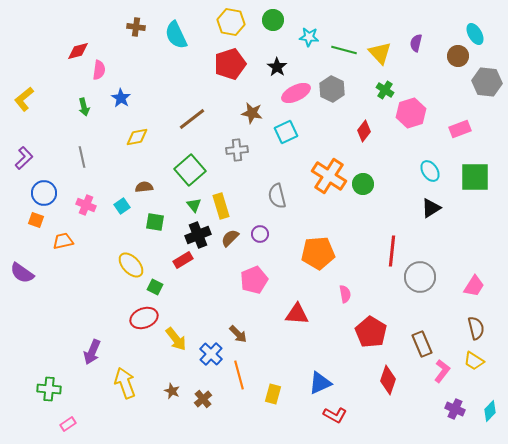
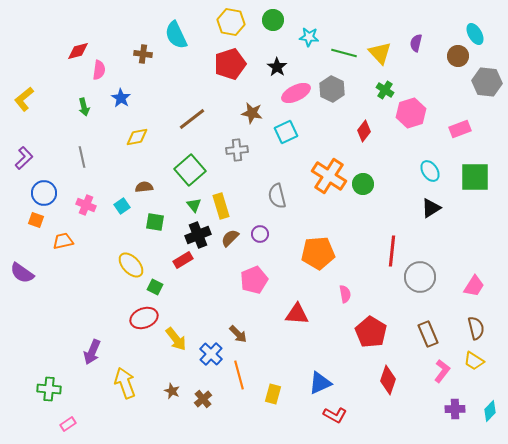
brown cross at (136, 27): moved 7 px right, 27 px down
green line at (344, 50): moved 3 px down
brown rectangle at (422, 344): moved 6 px right, 10 px up
purple cross at (455, 409): rotated 24 degrees counterclockwise
